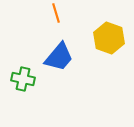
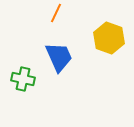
orange line: rotated 42 degrees clockwise
blue trapezoid: rotated 64 degrees counterclockwise
